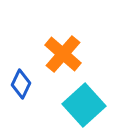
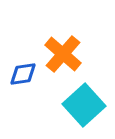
blue diamond: moved 2 px right, 10 px up; rotated 56 degrees clockwise
